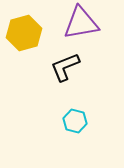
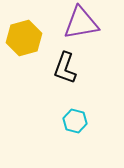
yellow hexagon: moved 5 px down
black L-shape: moved 1 px down; rotated 48 degrees counterclockwise
